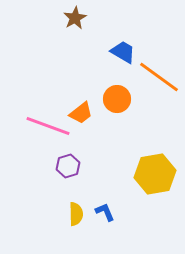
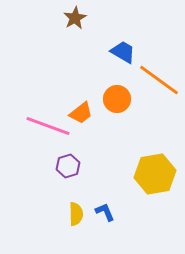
orange line: moved 3 px down
